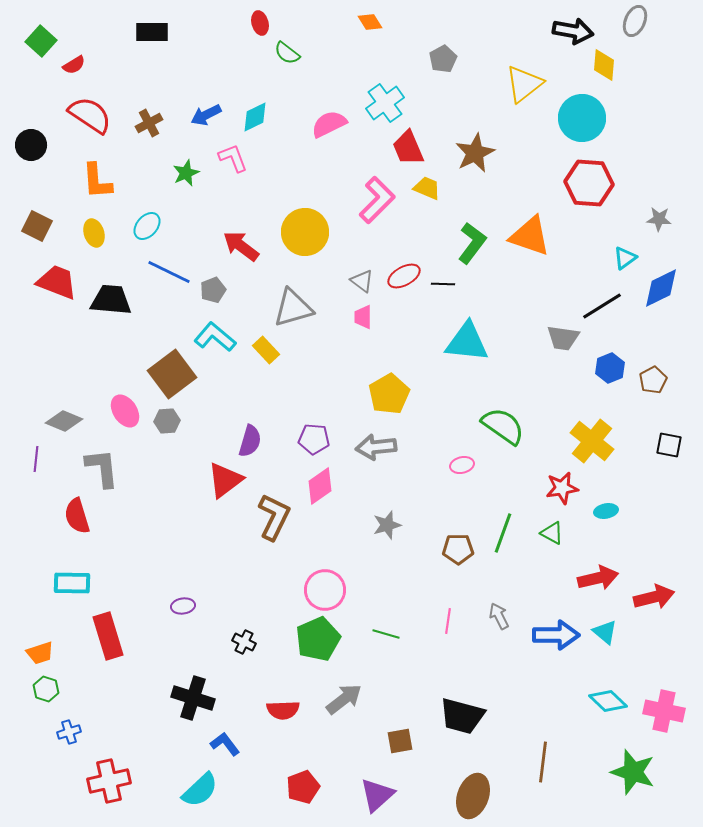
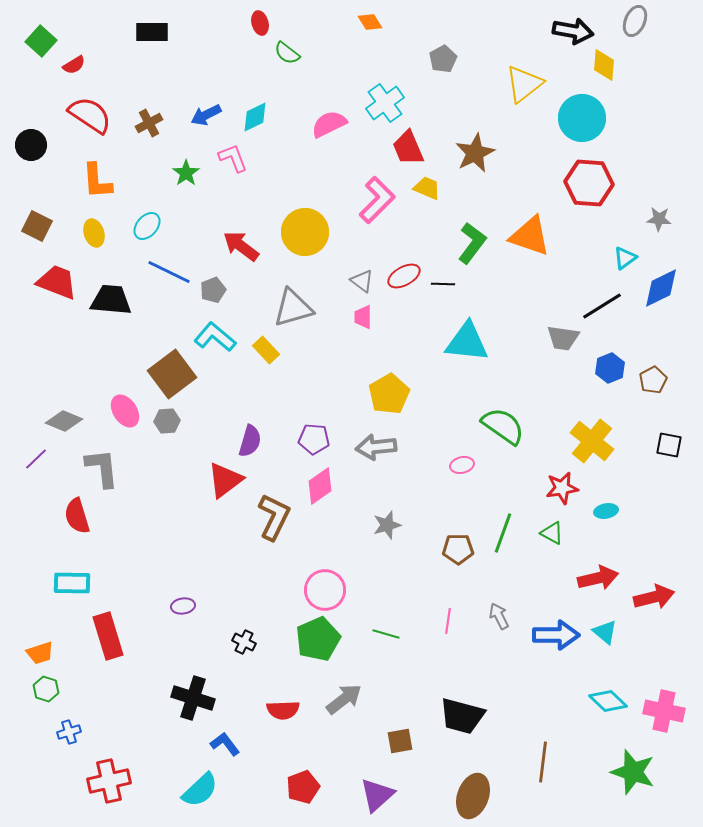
green star at (186, 173): rotated 12 degrees counterclockwise
purple line at (36, 459): rotated 40 degrees clockwise
